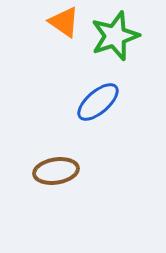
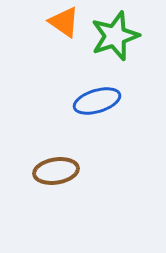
blue ellipse: moved 1 px left, 1 px up; rotated 24 degrees clockwise
